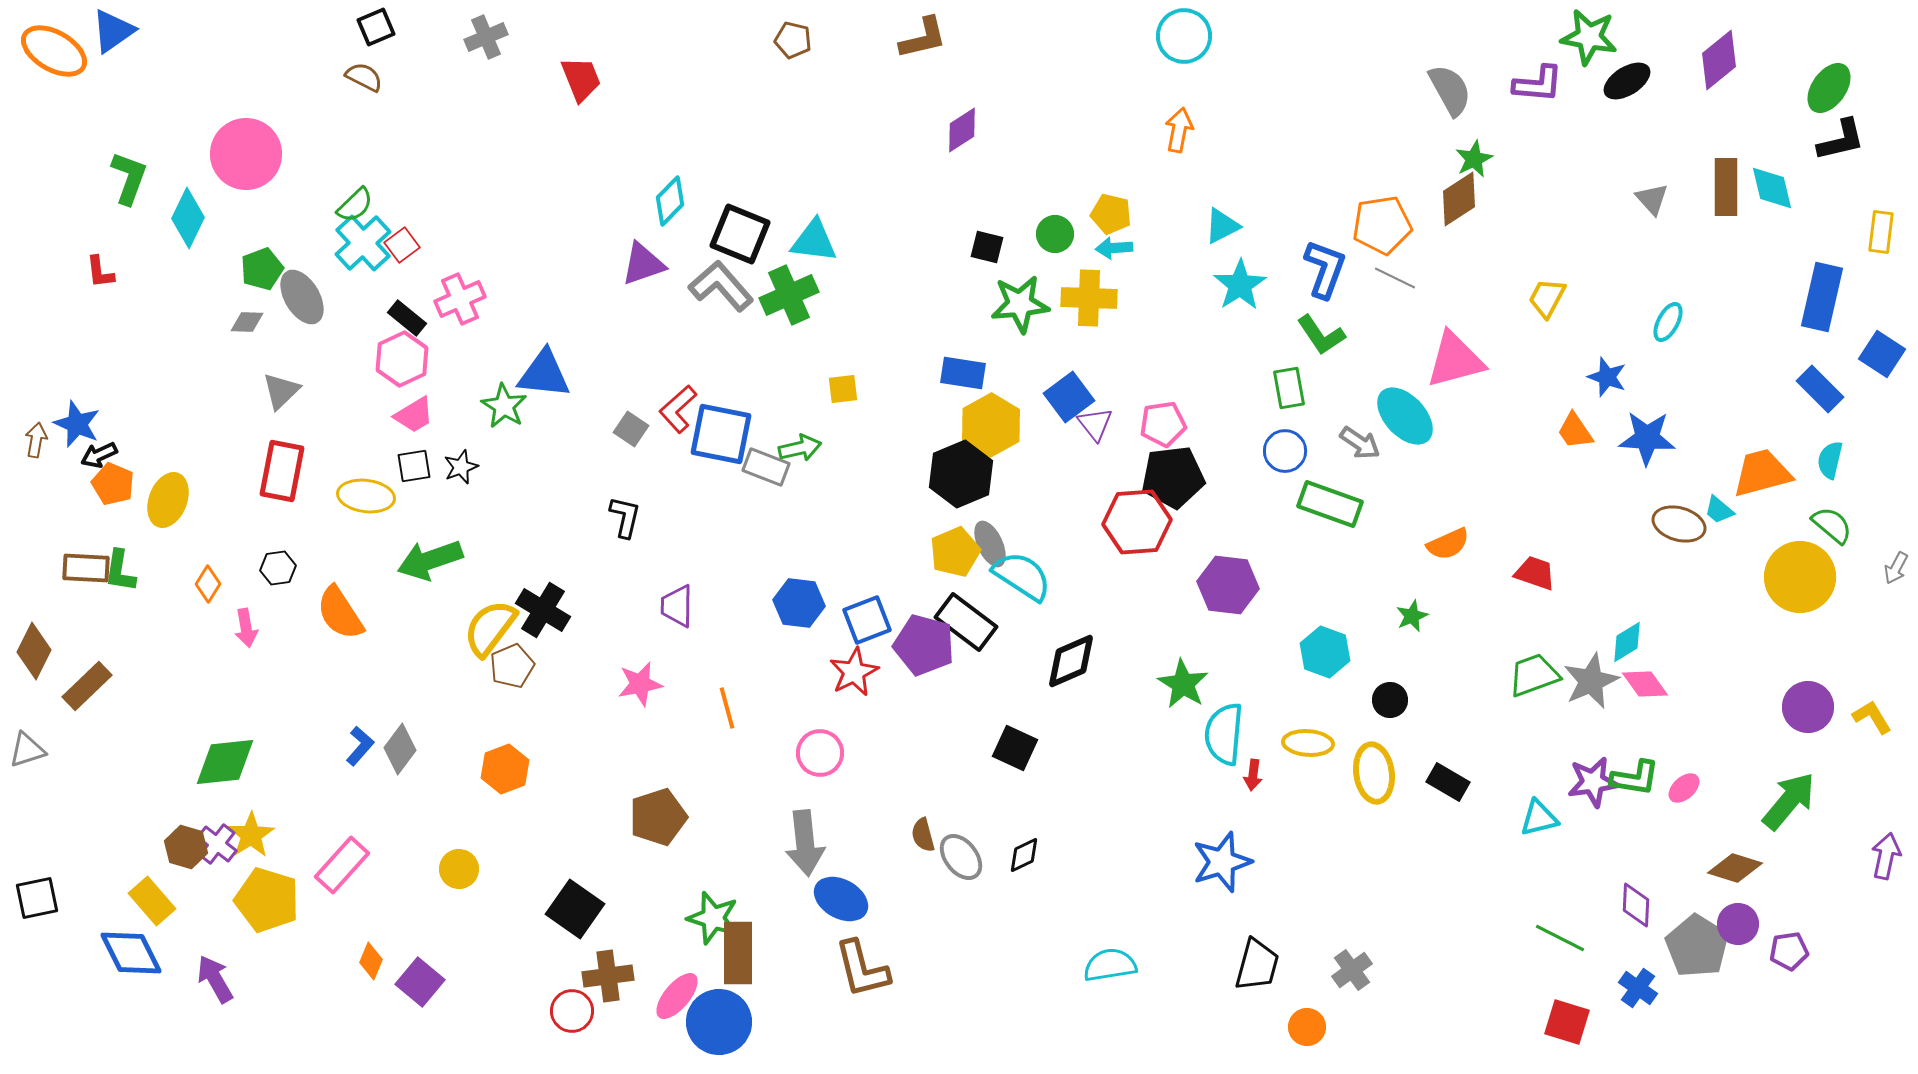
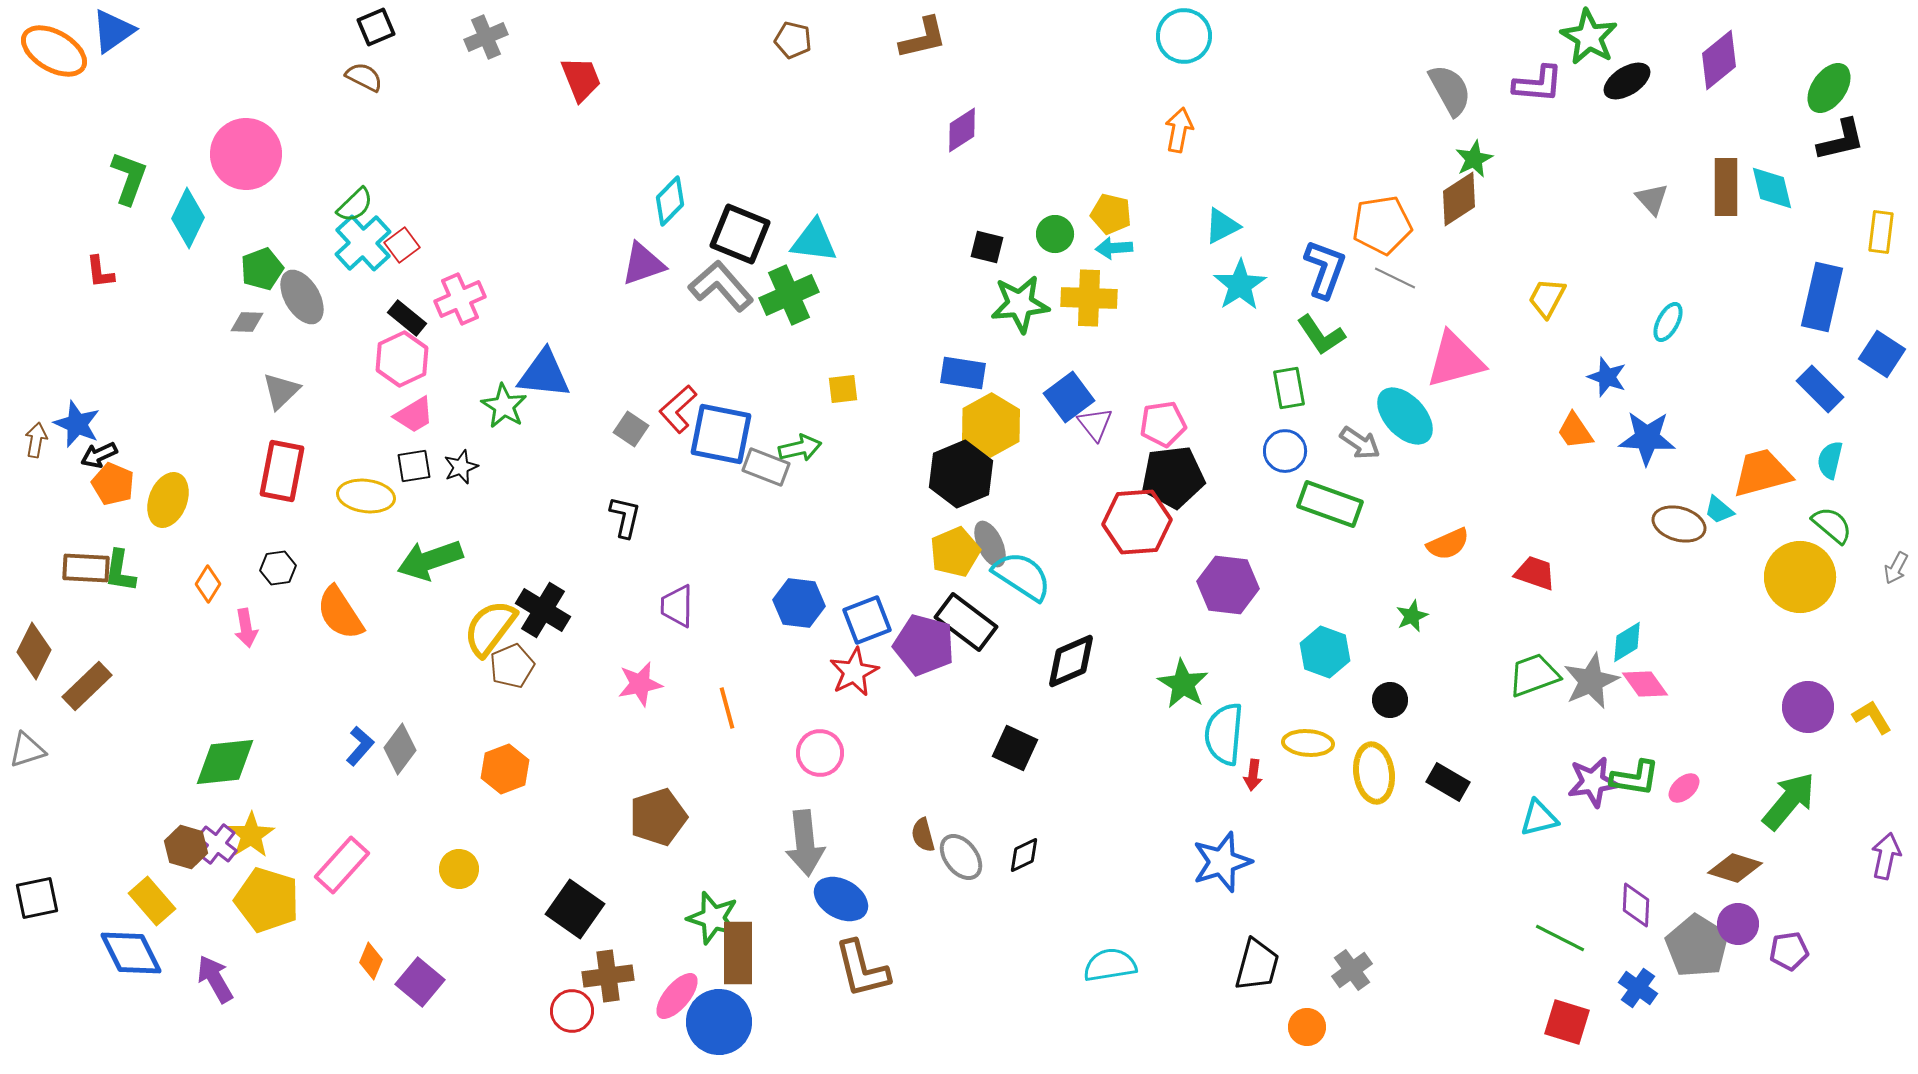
green star at (1589, 37): rotated 20 degrees clockwise
